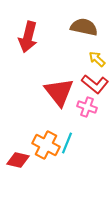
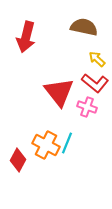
red arrow: moved 2 px left
red L-shape: moved 1 px up
red diamond: rotated 75 degrees counterclockwise
